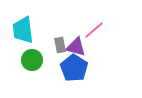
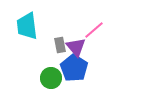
cyan trapezoid: moved 4 px right, 4 px up
purple triangle: rotated 35 degrees clockwise
green circle: moved 19 px right, 18 px down
